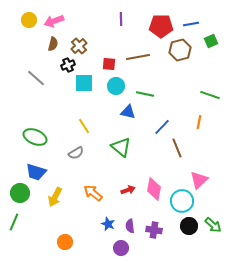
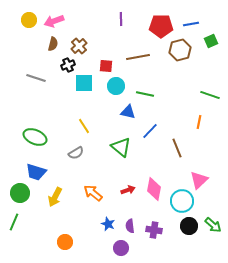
red square at (109, 64): moved 3 px left, 2 px down
gray line at (36, 78): rotated 24 degrees counterclockwise
blue line at (162, 127): moved 12 px left, 4 px down
